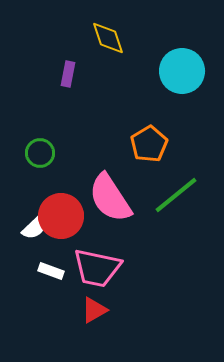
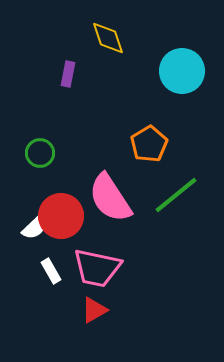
white rectangle: rotated 40 degrees clockwise
